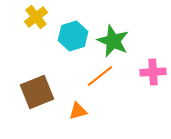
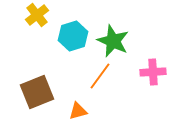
yellow cross: moved 1 px right, 2 px up
orange line: rotated 16 degrees counterclockwise
